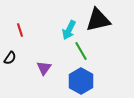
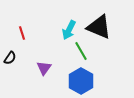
black triangle: moved 1 px right, 7 px down; rotated 36 degrees clockwise
red line: moved 2 px right, 3 px down
